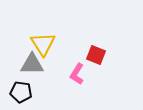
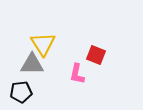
pink L-shape: rotated 20 degrees counterclockwise
black pentagon: rotated 15 degrees counterclockwise
